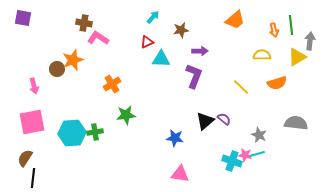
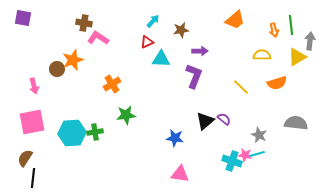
cyan arrow: moved 4 px down
